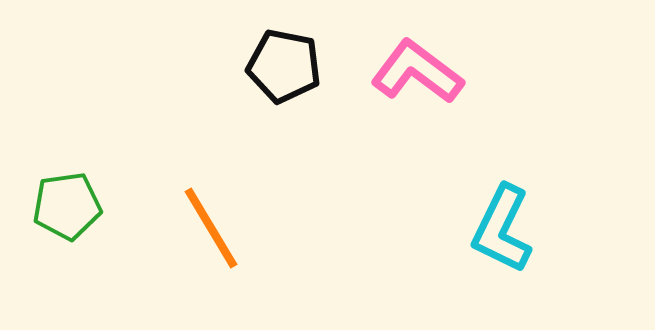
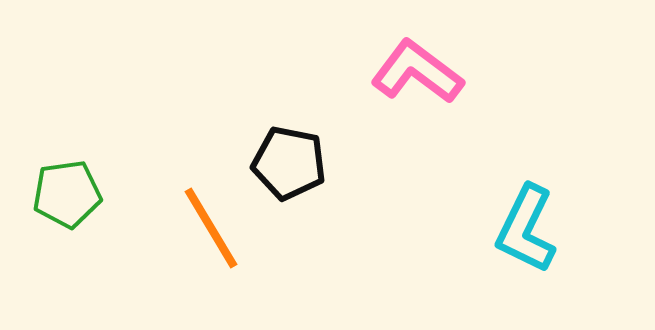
black pentagon: moved 5 px right, 97 px down
green pentagon: moved 12 px up
cyan L-shape: moved 24 px right
